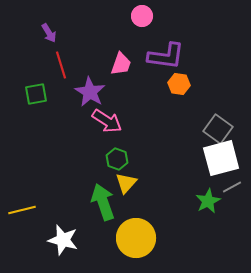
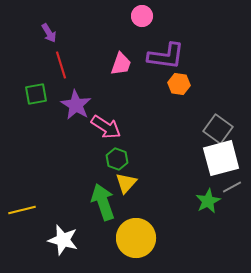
purple star: moved 14 px left, 13 px down
pink arrow: moved 1 px left, 6 px down
